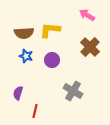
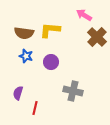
pink arrow: moved 3 px left
brown semicircle: rotated 12 degrees clockwise
brown cross: moved 7 px right, 10 px up
purple circle: moved 1 px left, 2 px down
gray cross: rotated 18 degrees counterclockwise
red line: moved 3 px up
